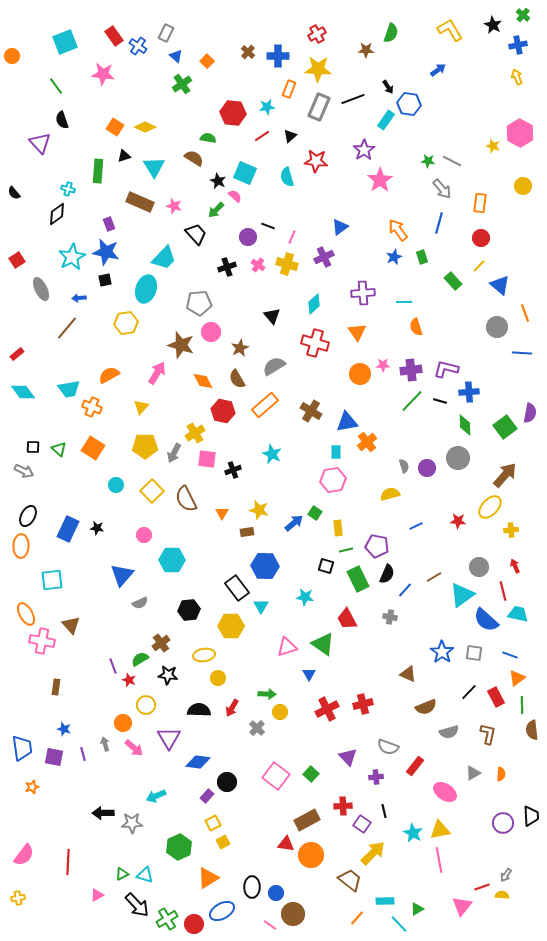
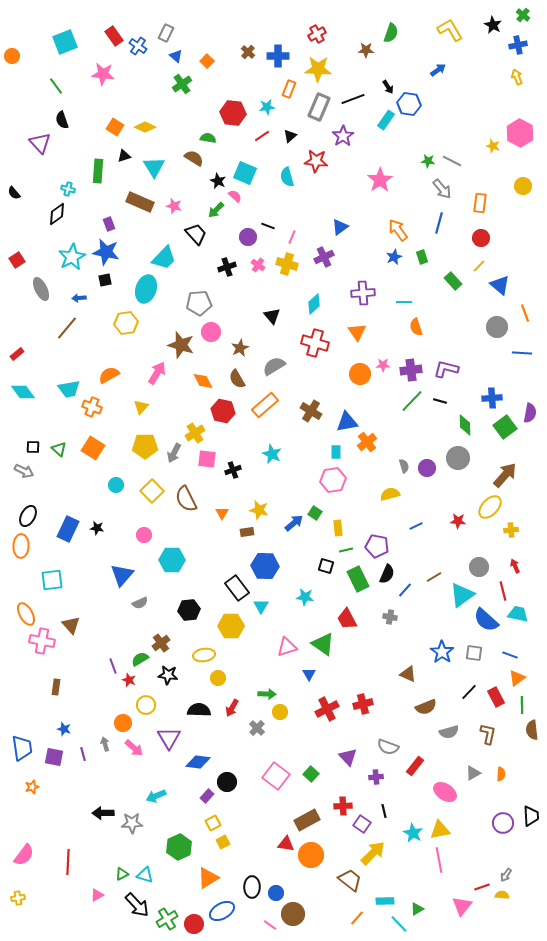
purple star at (364, 150): moved 21 px left, 14 px up
blue cross at (469, 392): moved 23 px right, 6 px down
